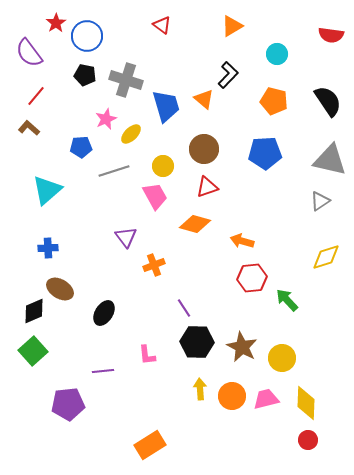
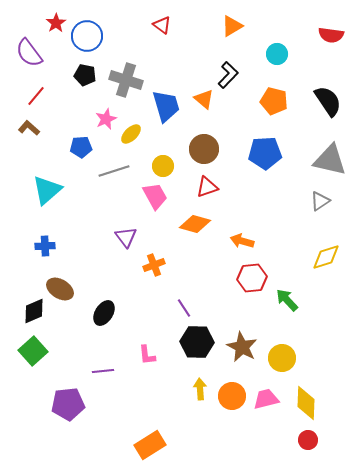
blue cross at (48, 248): moved 3 px left, 2 px up
